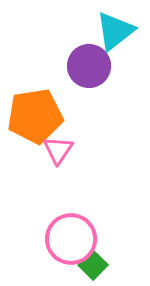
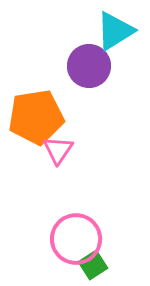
cyan triangle: rotated 6 degrees clockwise
orange pentagon: moved 1 px right, 1 px down
pink circle: moved 5 px right
green square: rotated 12 degrees clockwise
